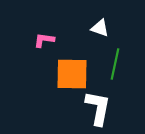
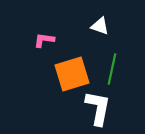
white triangle: moved 2 px up
green line: moved 3 px left, 5 px down
orange square: rotated 18 degrees counterclockwise
